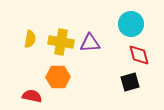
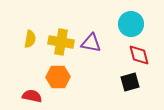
purple triangle: moved 1 px right; rotated 15 degrees clockwise
